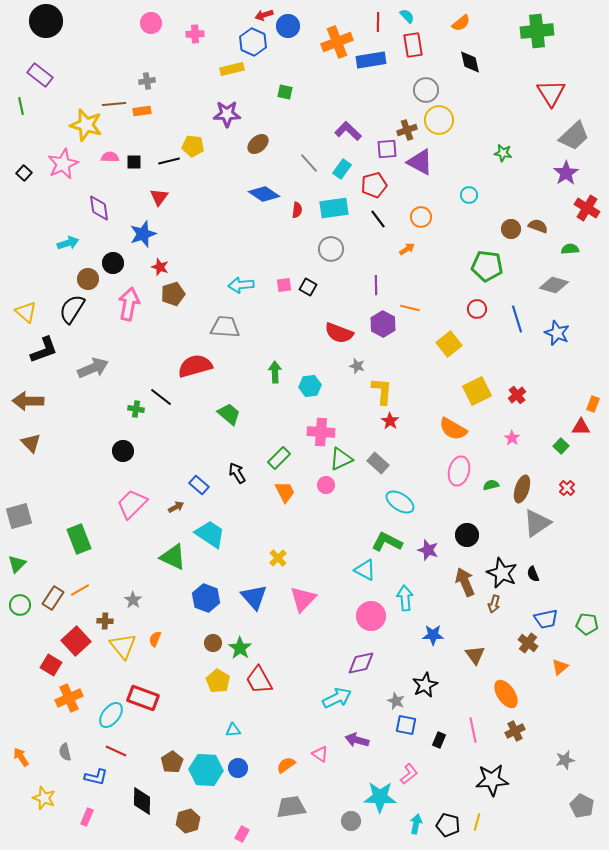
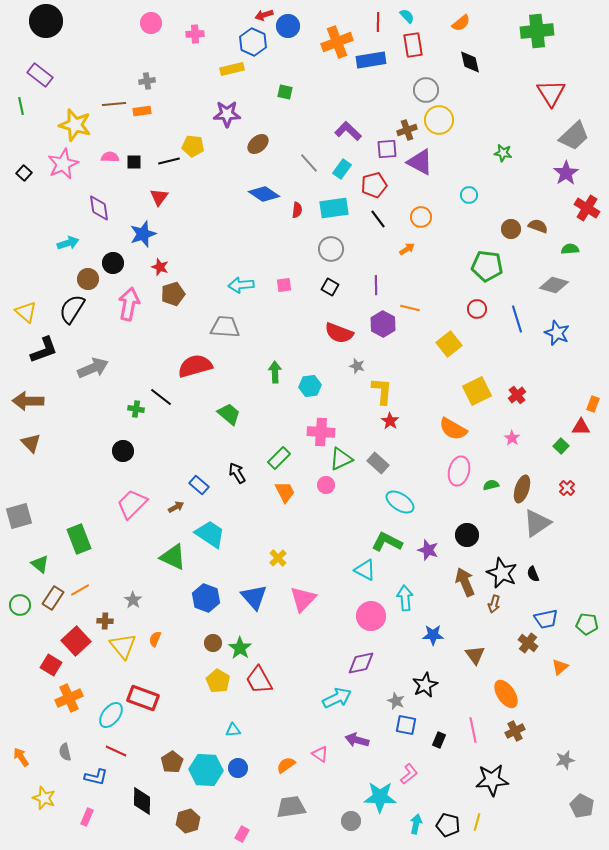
yellow star at (86, 125): moved 11 px left
black square at (308, 287): moved 22 px right
green triangle at (17, 564): moved 23 px right; rotated 36 degrees counterclockwise
